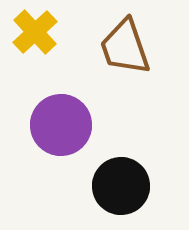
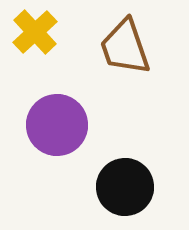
purple circle: moved 4 px left
black circle: moved 4 px right, 1 px down
